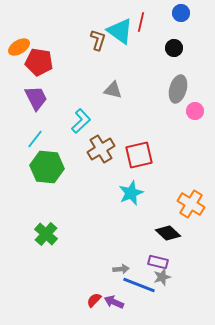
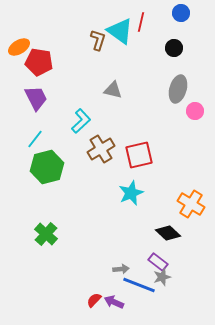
green hexagon: rotated 20 degrees counterclockwise
purple rectangle: rotated 24 degrees clockwise
